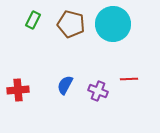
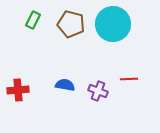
blue semicircle: rotated 72 degrees clockwise
